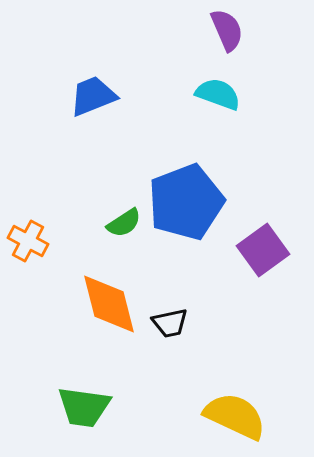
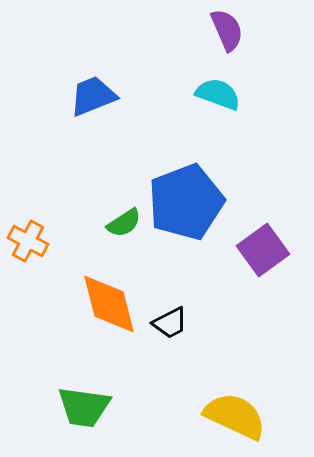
black trapezoid: rotated 15 degrees counterclockwise
